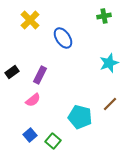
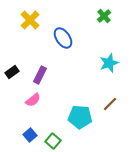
green cross: rotated 32 degrees counterclockwise
cyan pentagon: rotated 10 degrees counterclockwise
